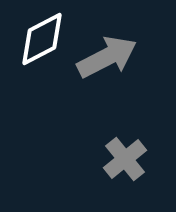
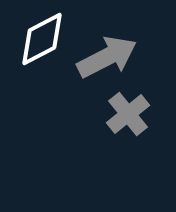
gray cross: moved 3 px right, 45 px up
